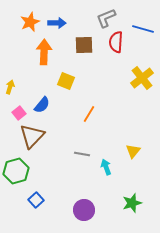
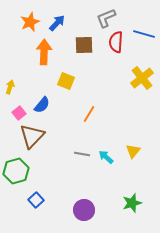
blue arrow: rotated 48 degrees counterclockwise
blue line: moved 1 px right, 5 px down
cyan arrow: moved 10 px up; rotated 28 degrees counterclockwise
